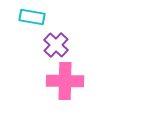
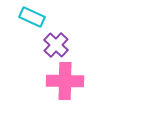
cyan rectangle: rotated 15 degrees clockwise
